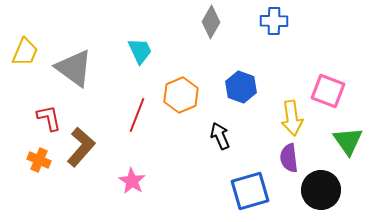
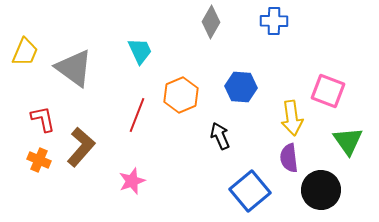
blue hexagon: rotated 16 degrees counterclockwise
red L-shape: moved 6 px left, 1 px down
pink star: rotated 20 degrees clockwise
blue square: rotated 24 degrees counterclockwise
